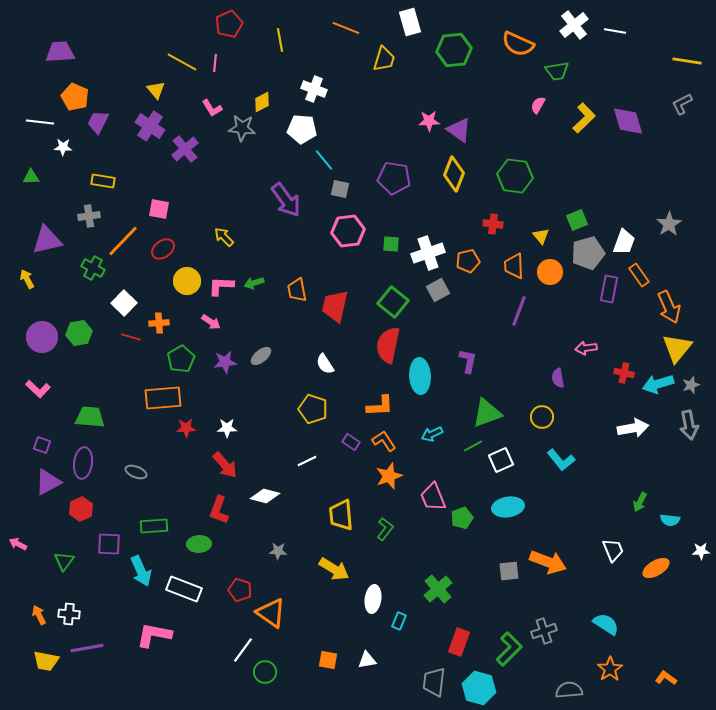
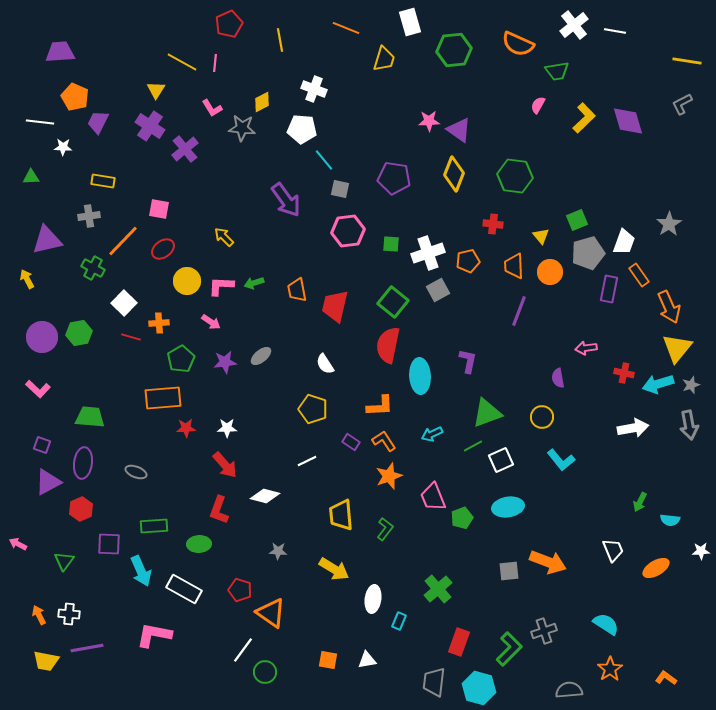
yellow triangle at (156, 90): rotated 12 degrees clockwise
white rectangle at (184, 589): rotated 8 degrees clockwise
